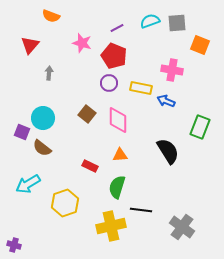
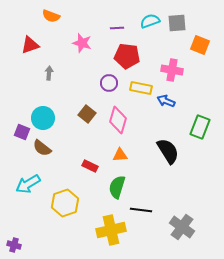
purple line: rotated 24 degrees clockwise
red triangle: rotated 30 degrees clockwise
red pentagon: moved 13 px right; rotated 15 degrees counterclockwise
pink diamond: rotated 16 degrees clockwise
yellow cross: moved 4 px down
